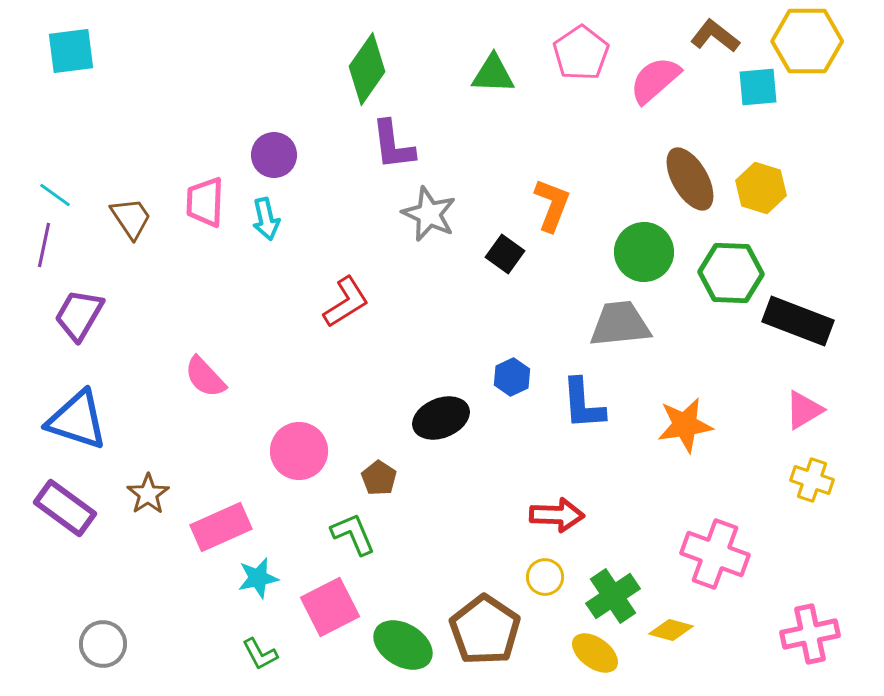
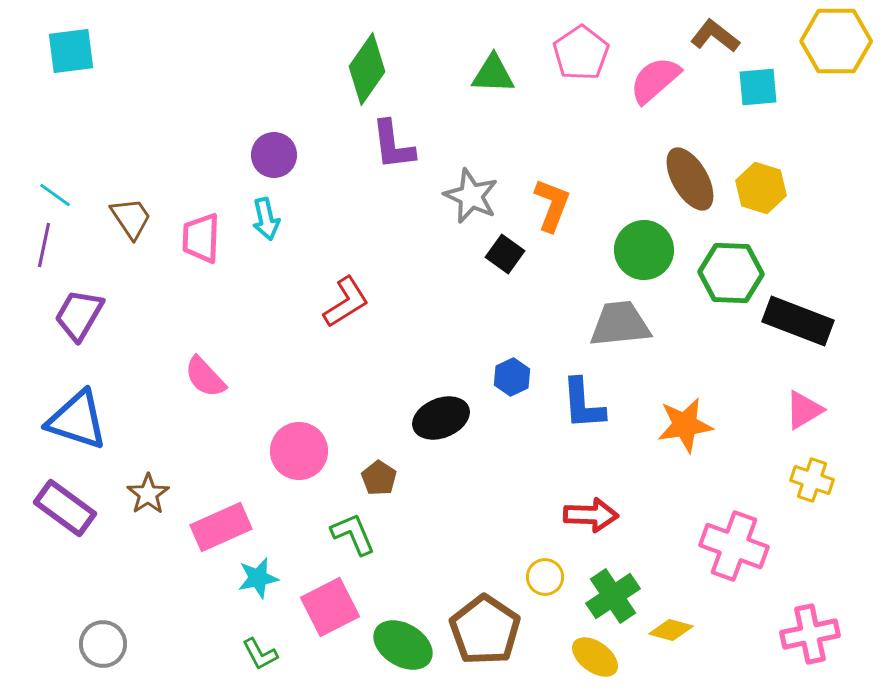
yellow hexagon at (807, 41): moved 29 px right
pink trapezoid at (205, 202): moved 4 px left, 36 px down
gray star at (429, 214): moved 42 px right, 18 px up
green circle at (644, 252): moved 2 px up
red arrow at (557, 515): moved 34 px right
pink cross at (715, 554): moved 19 px right, 8 px up
yellow ellipse at (595, 653): moved 4 px down
